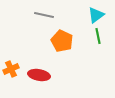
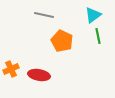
cyan triangle: moved 3 px left
